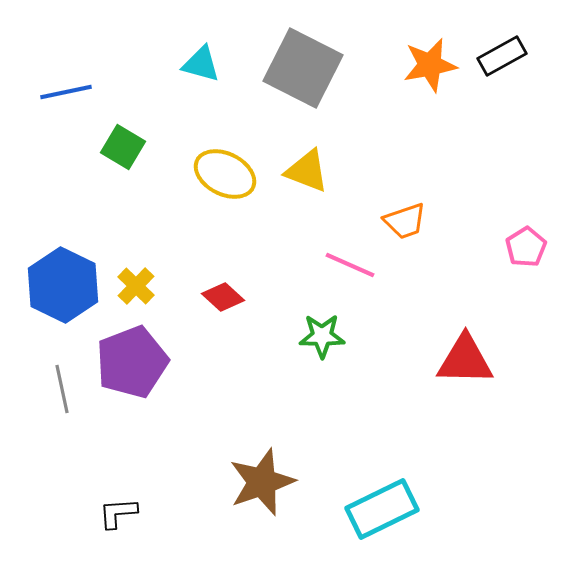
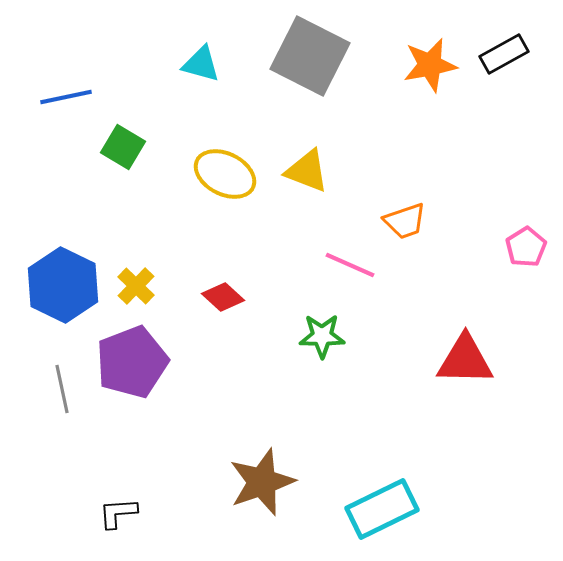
black rectangle: moved 2 px right, 2 px up
gray square: moved 7 px right, 12 px up
blue line: moved 5 px down
